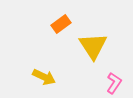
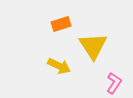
orange rectangle: rotated 18 degrees clockwise
yellow arrow: moved 15 px right, 11 px up
